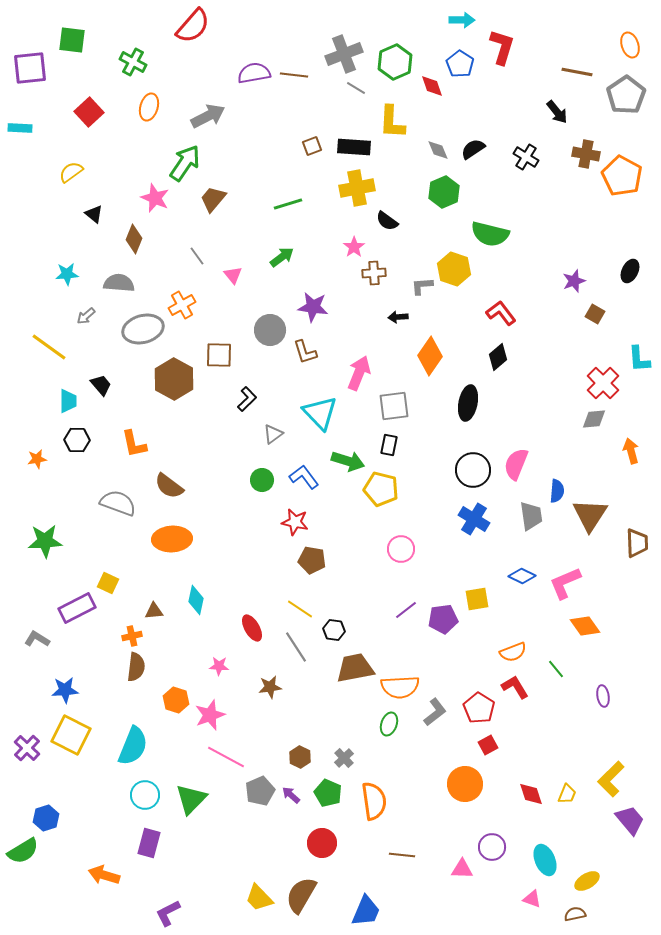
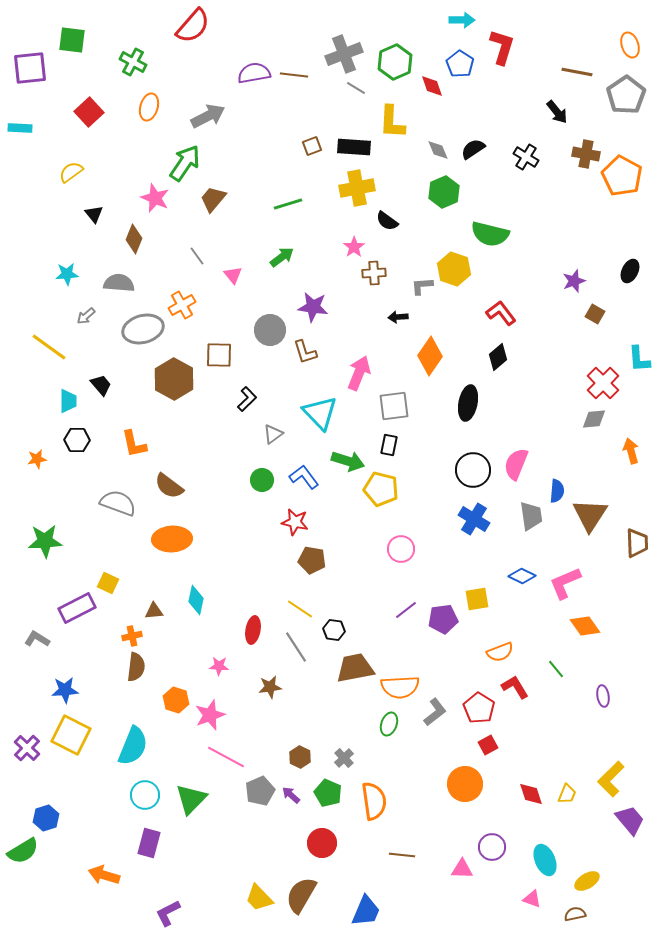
black triangle at (94, 214): rotated 12 degrees clockwise
red ellipse at (252, 628): moved 1 px right, 2 px down; rotated 40 degrees clockwise
orange semicircle at (513, 652): moved 13 px left
